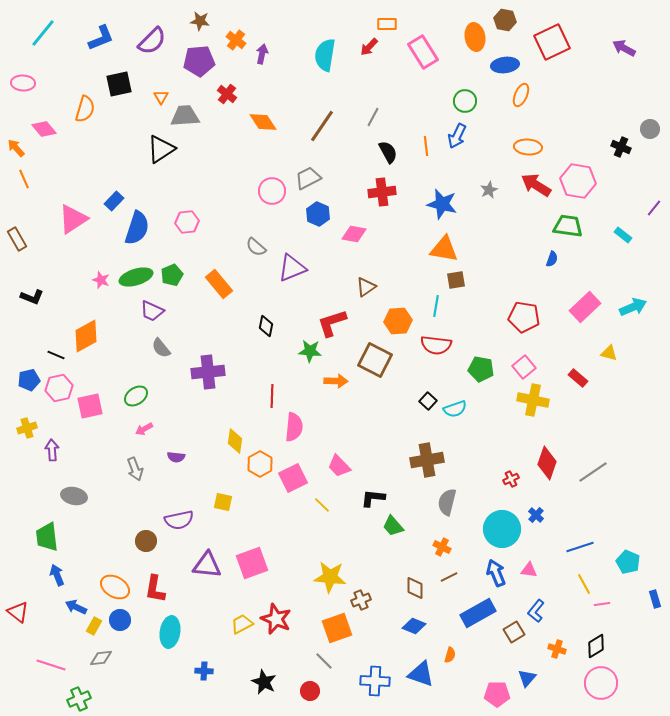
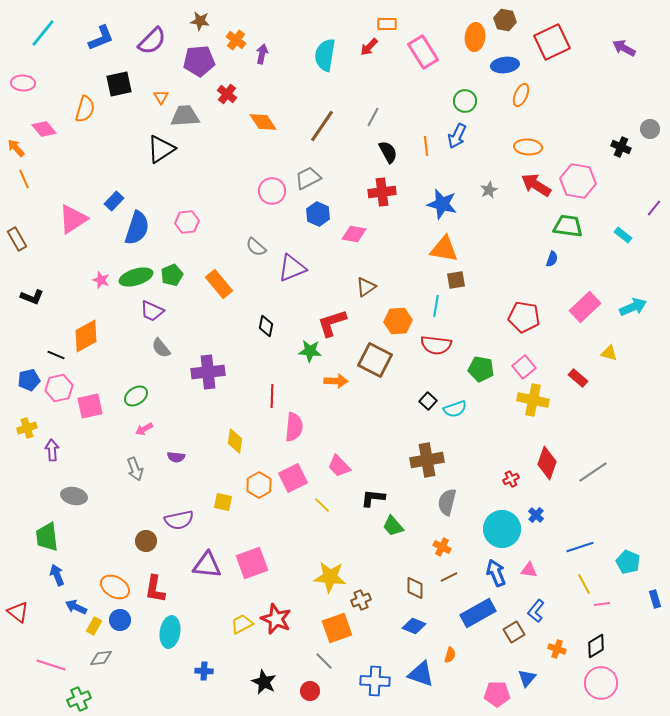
orange ellipse at (475, 37): rotated 16 degrees clockwise
orange hexagon at (260, 464): moved 1 px left, 21 px down
